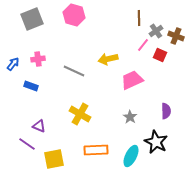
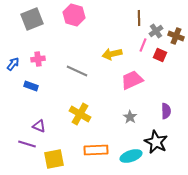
pink line: rotated 16 degrees counterclockwise
yellow arrow: moved 4 px right, 5 px up
gray line: moved 3 px right
purple line: rotated 18 degrees counterclockwise
cyan ellipse: rotated 45 degrees clockwise
